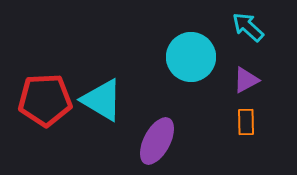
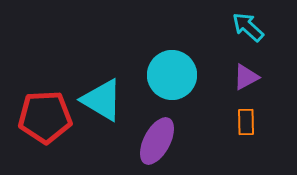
cyan circle: moved 19 px left, 18 px down
purple triangle: moved 3 px up
red pentagon: moved 17 px down
